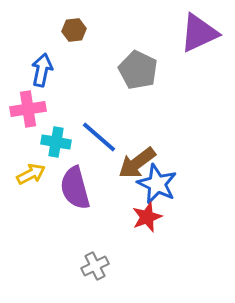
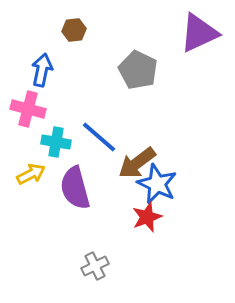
pink cross: rotated 24 degrees clockwise
